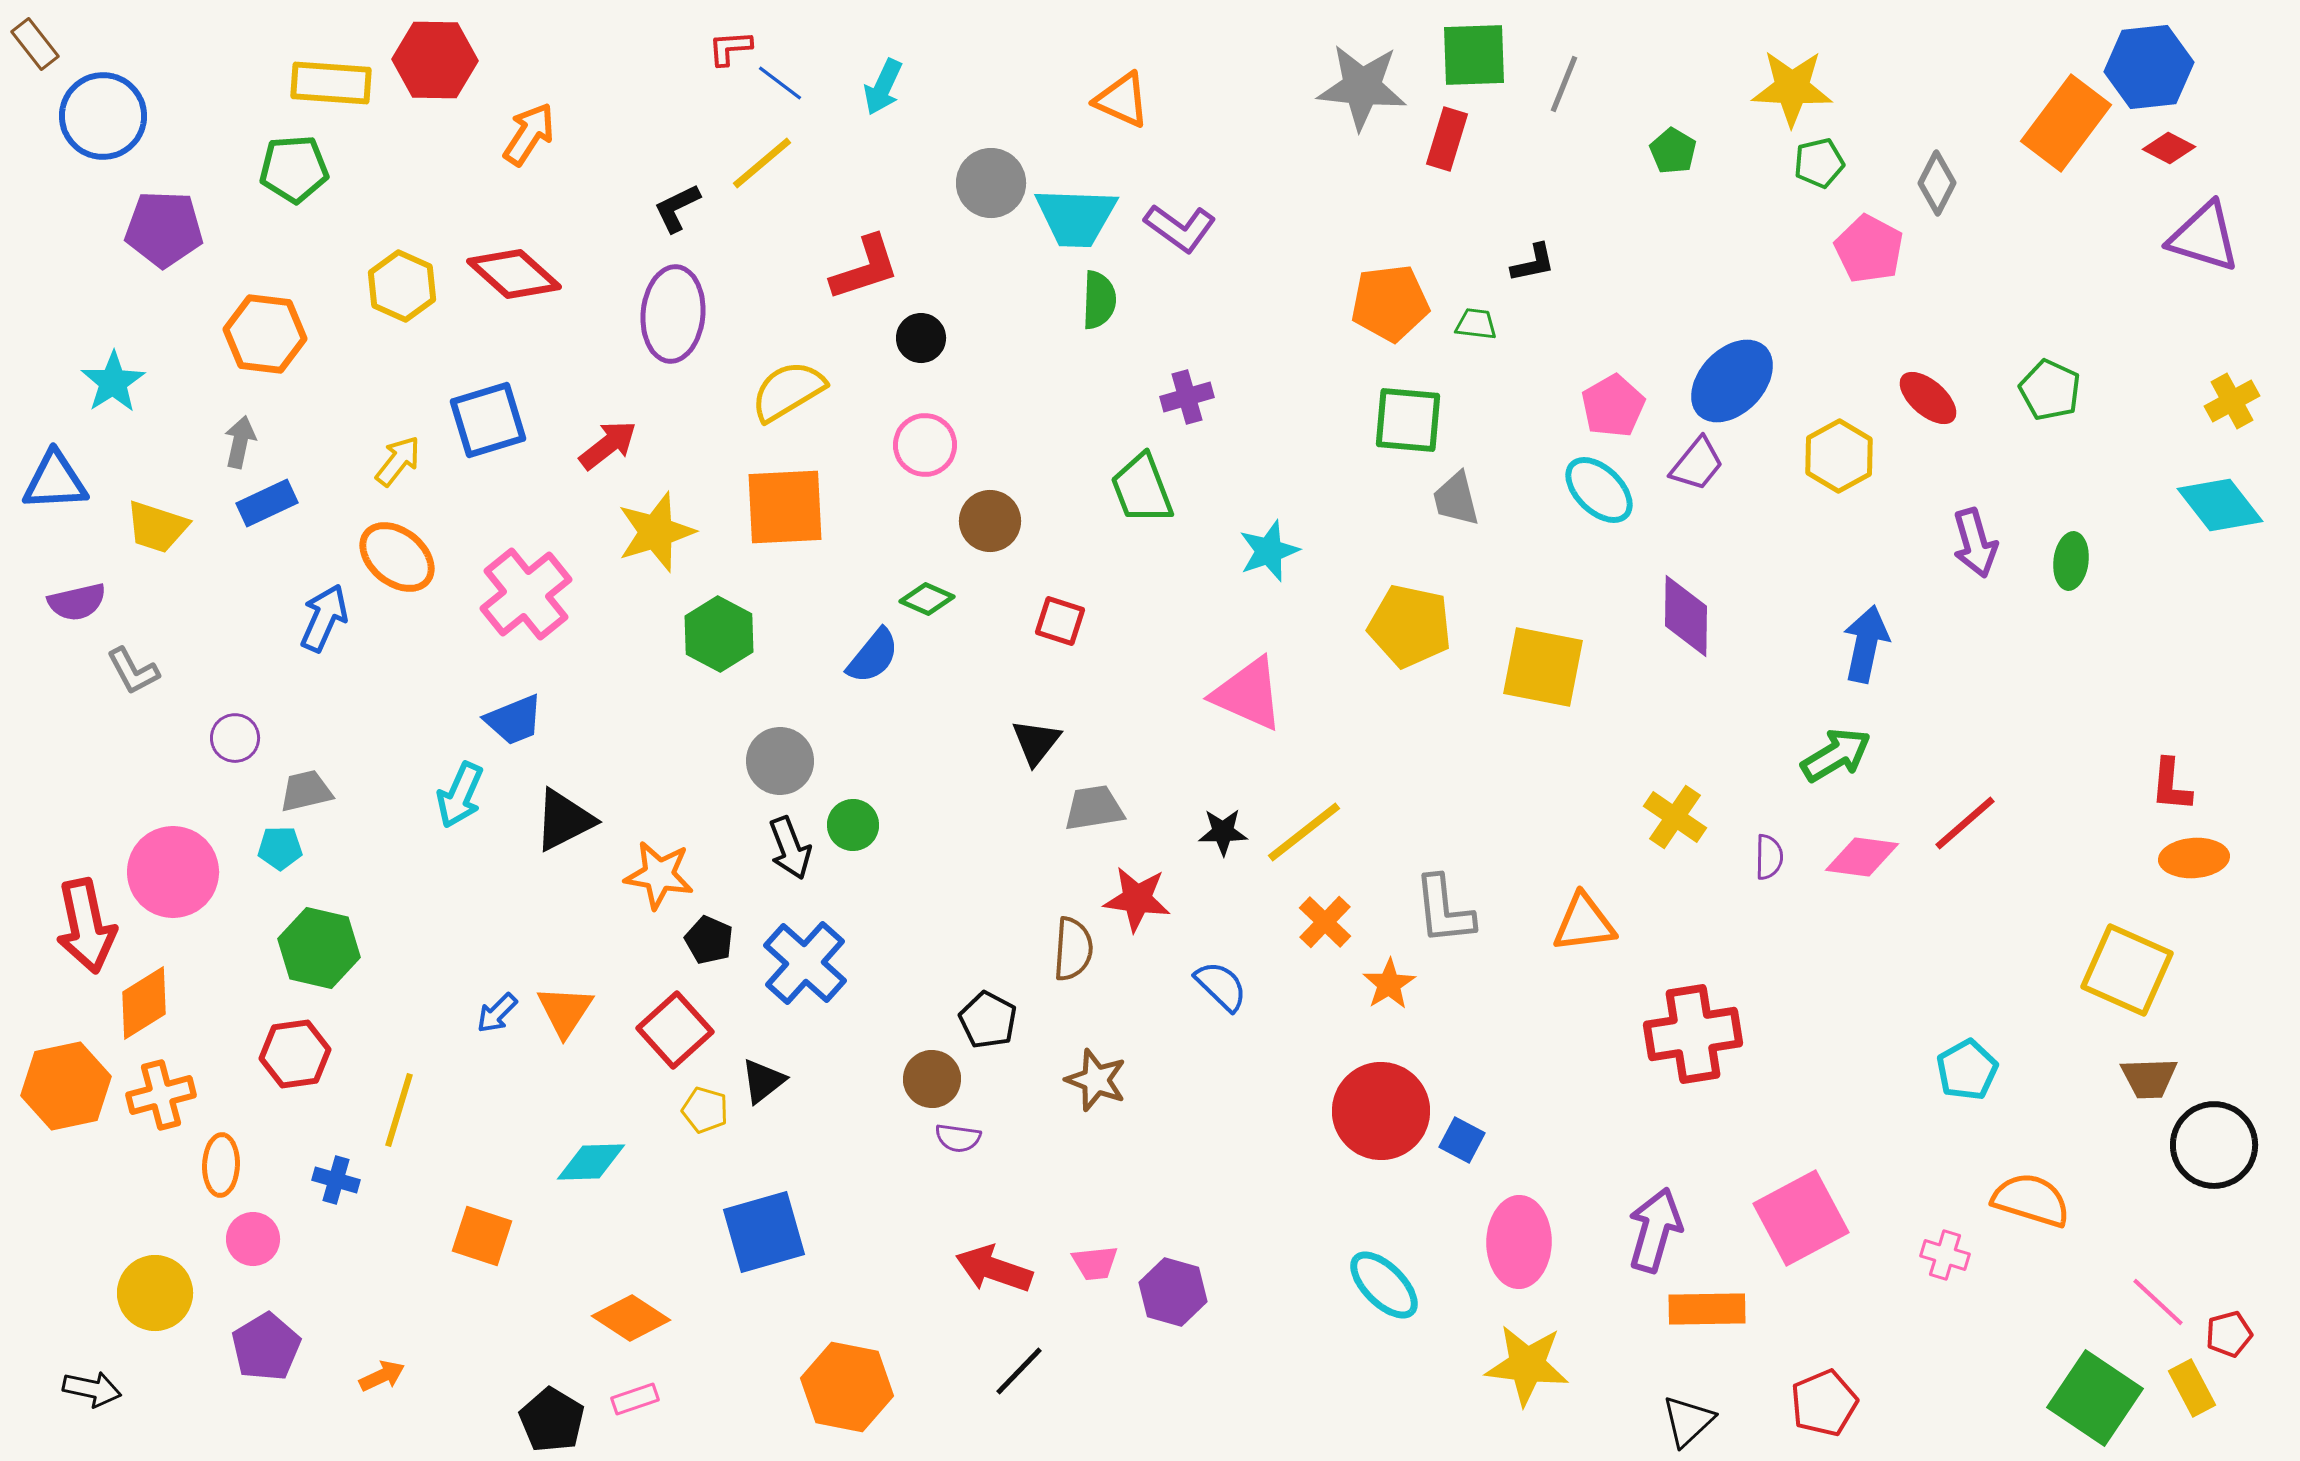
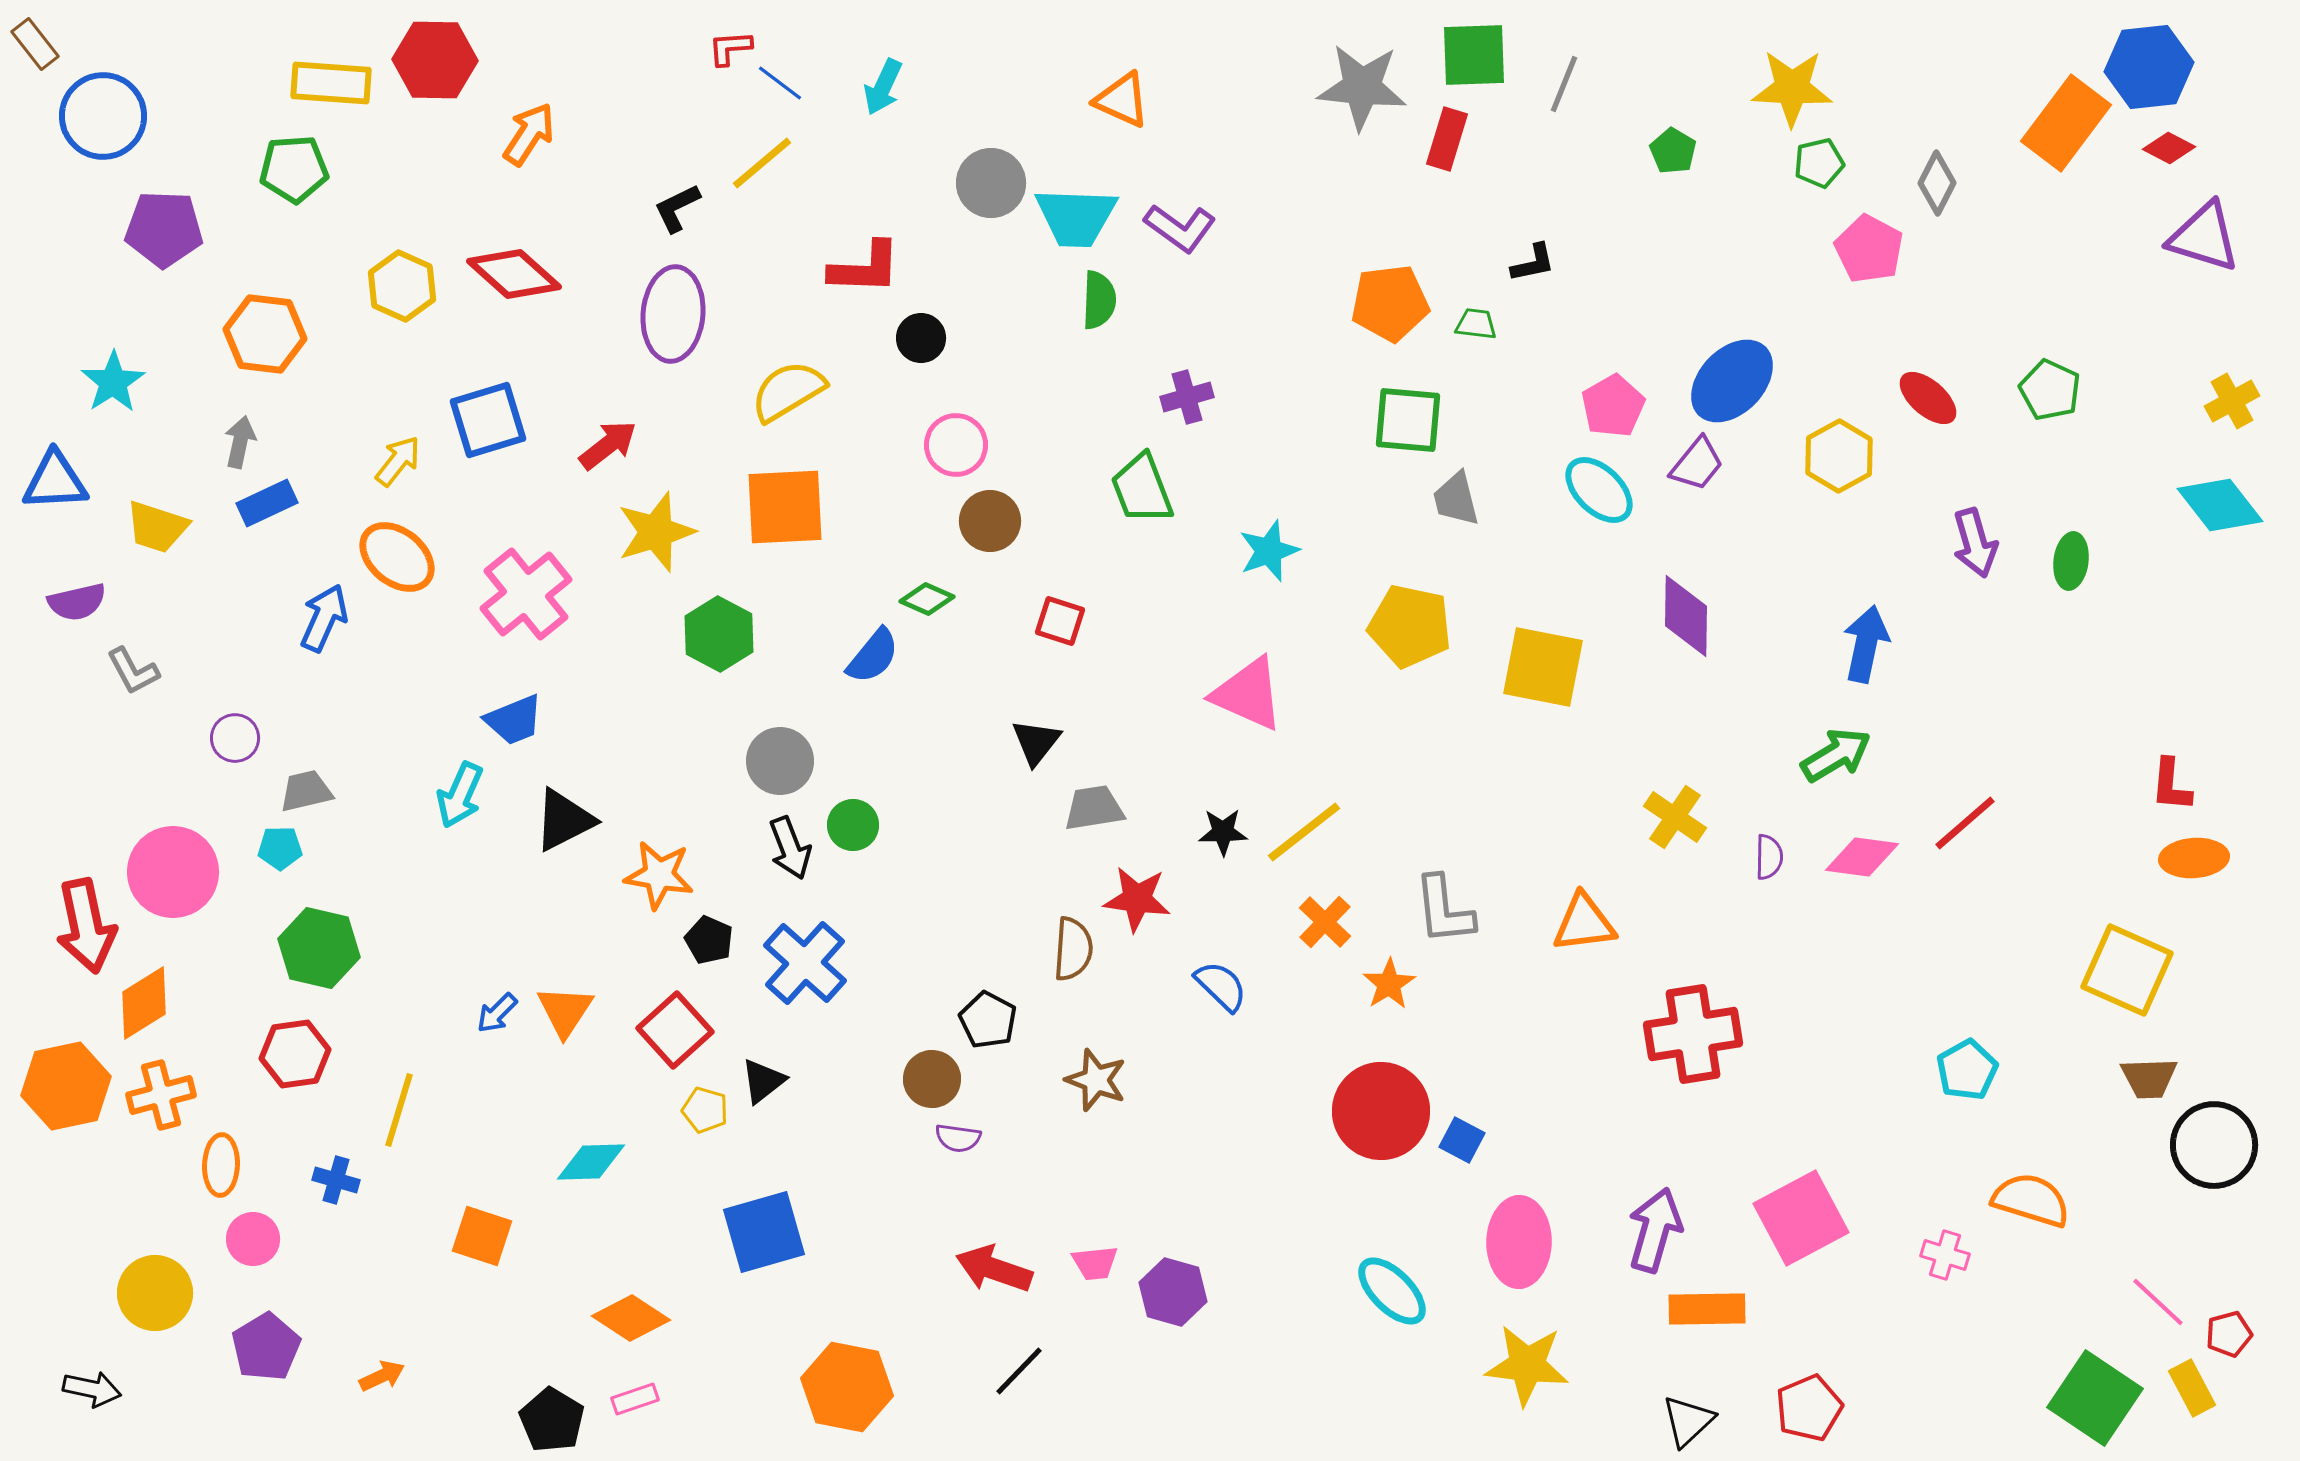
red L-shape at (865, 268): rotated 20 degrees clockwise
pink circle at (925, 445): moved 31 px right
cyan ellipse at (1384, 1285): moved 8 px right, 6 px down
red pentagon at (1824, 1403): moved 15 px left, 5 px down
